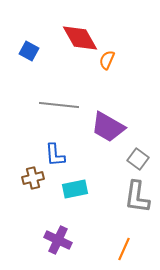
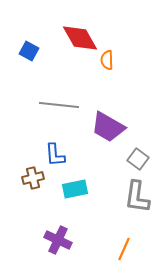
orange semicircle: rotated 24 degrees counterclockwise
